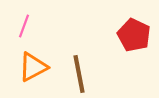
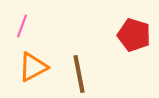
pink line: moved 2 px left
red pentagon: rotated 8 degrees counterclockwise
